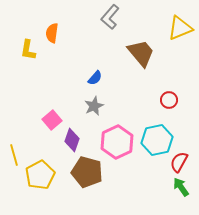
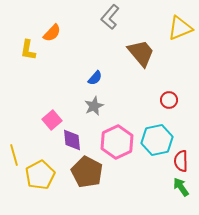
orange semicircle: rotated 144 degrees counterclockwise
purple diamond: rotated 25 degrees counterclockwise
red semicircle: moved 2 px right, 1 px up; rotated 30 degrees counterclockwise
brown pentagon: rotated 12 degrees clockwise
